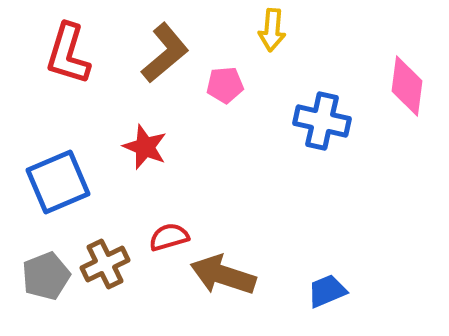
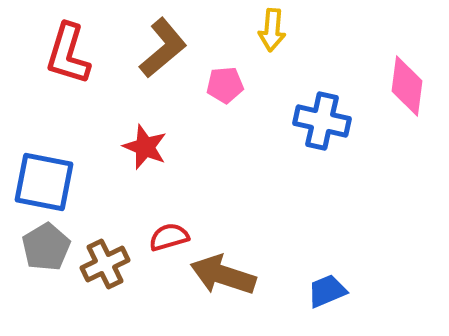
brown L-shape: moved 2 px left, 5 px up
blue square: moved 14 px left; rotated 34 degrees clockwise
gray pentagon: moved 29 px up; rotated 9 degrees counterclockwise
